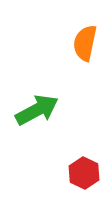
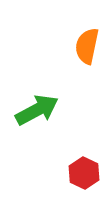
orange semicircle: moved 2 px right, 3 px down
